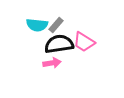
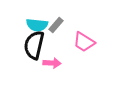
black semicircle: moved 25 px left, 1 px down; rotated 68 degrees counterclockwise
pink arrow: rotated 12 degrees clockwise
